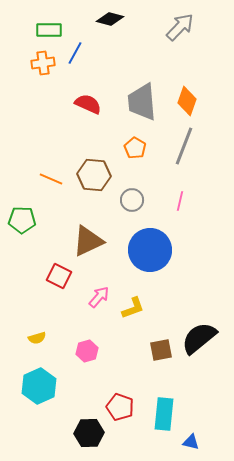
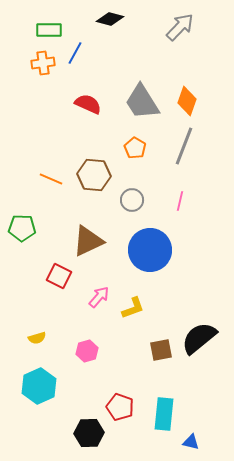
gray trapezoid: rotated 27 degrees counterclockwise
green pentagon: moved 8 px down
